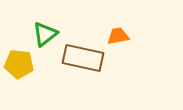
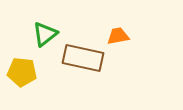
yellow pentagon: moved 3 px right, 8 px down
